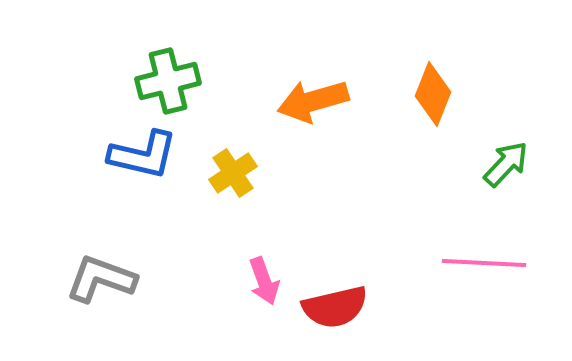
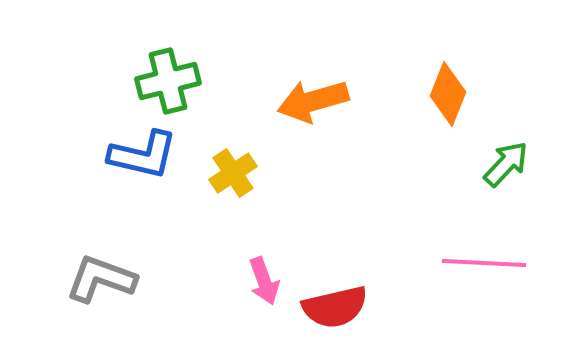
orange diamond: moved 15 px right
